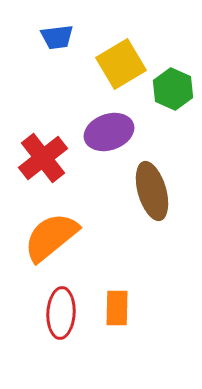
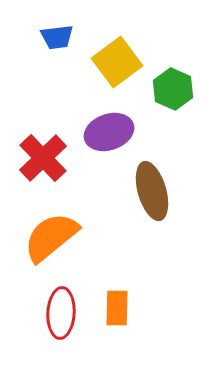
yellow square: moved 4 px left, 2 px up; rotated 6 degrees counterclockwise
red cross: rotated 6 degrees counterclockwise
